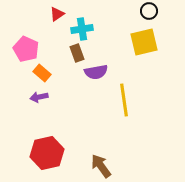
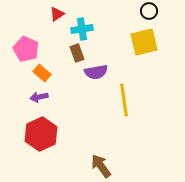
red hexagon: moved 6 px left, 19 px up; rotated 12 degrees counterclockwise
